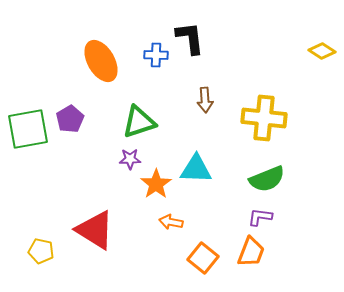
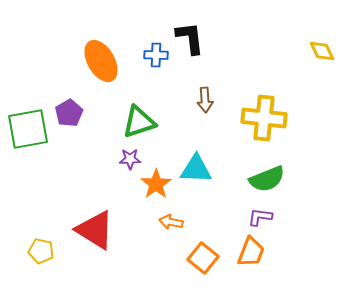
yellow diamond: rotated 32 degrees clockwise
purple pentagon: moved 1 px left, 6 px up
